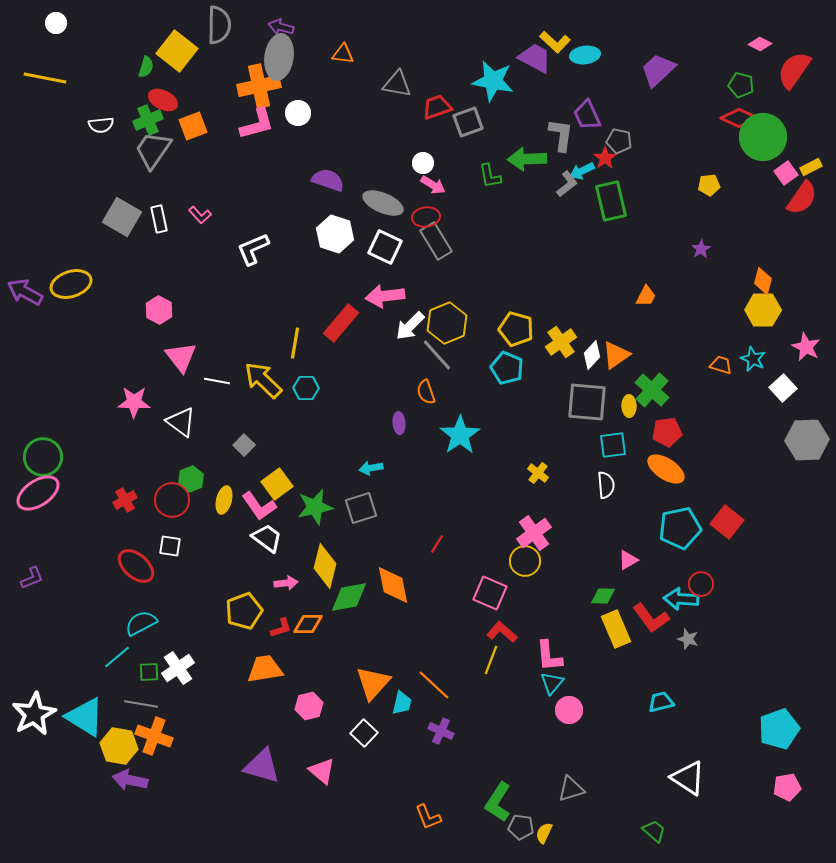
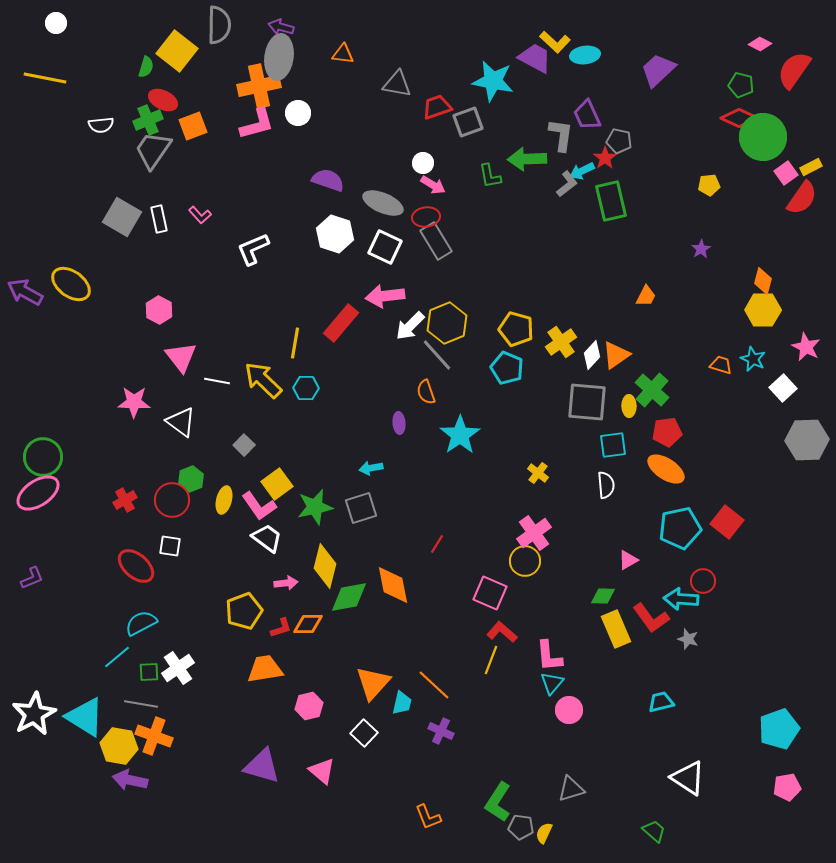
yellow ellipse at (71, 284): rotated 54 degrees clockwise
red circle at (701, 584): moved 2 px right, 3 px up
